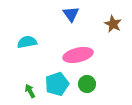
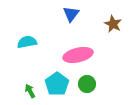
blue triangle: rotated 12 degrees clockwise
cyan pentagon: rotated 15 degrees counterclockwise
